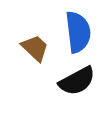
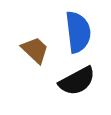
brown trapezoid: moved 2 px down
